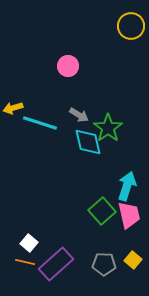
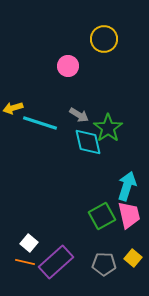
yellow circle: moved 27 px left, 13 px down
green square: moved 5 px down; rotated 12 degrees clockwise
yellow square: moved 2 px up
purple rectangle: moved 2 px up
